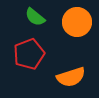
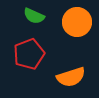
green semicircle: moved 1 px left, 1 px up; rotated 15 degrees counterclockwise
